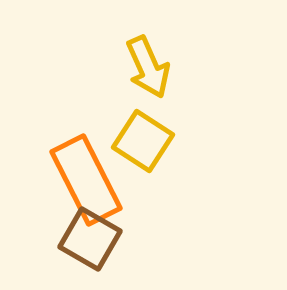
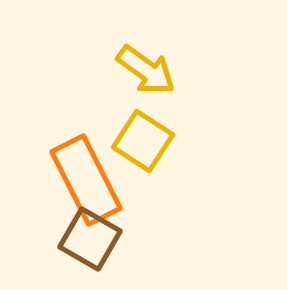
yellow arrow: moved 2 px left, 3 px down; rotated 30 degrees counterclockwise
